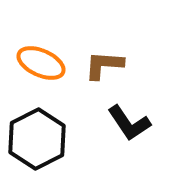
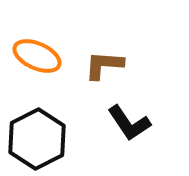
orange ellipse: moved 4 px left, 7 px up
